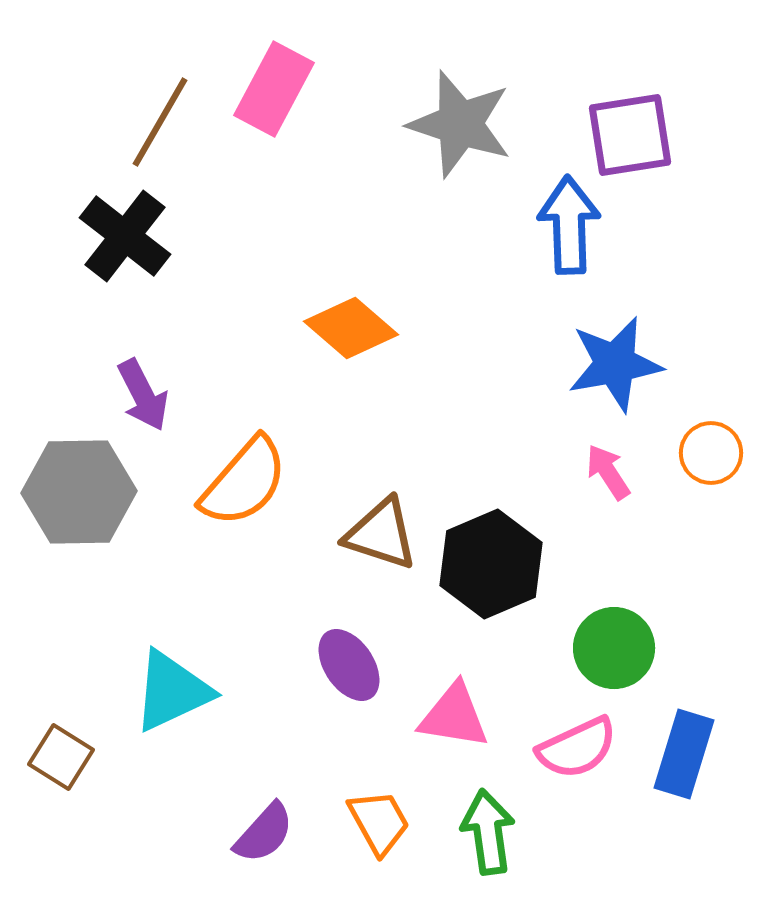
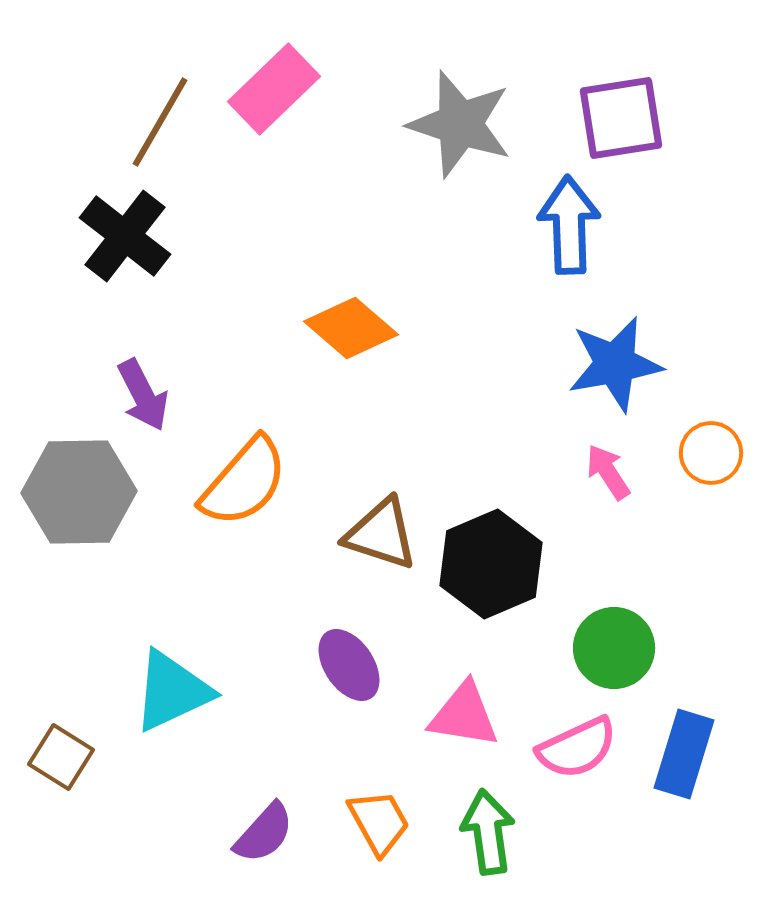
pink rectangle: rotated 18 degrees clockwise
purple square: moved 9 px left, 17 px up
pink triangle: moved 10 px right, 1 px up
